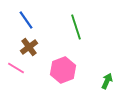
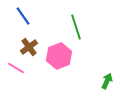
blue line: moved 3 px left, 4 px up
pink hexagon: moved 4 px left, 14 px up
